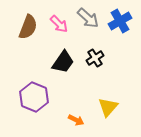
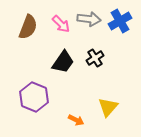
gray arrow: moved 1 px right, 1 px down; rotated 35 degrees counterclockwise
pink arrow: moved 2 px right
